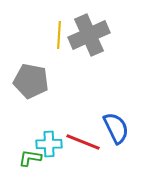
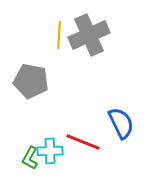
blue semicircle: moved 5 px right, 5 px up
cyan cross: moved 1 px right, 7 px down
green L-shape: rotated 70 degrees counterclockwise
